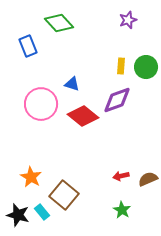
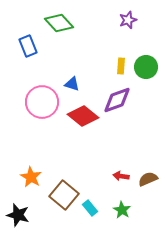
pink circle: moved 1 px right, 2 px up
red arrow: rotated 21 degrees clockwise
cyan rectangle: moved 48 px right, 4 px up
